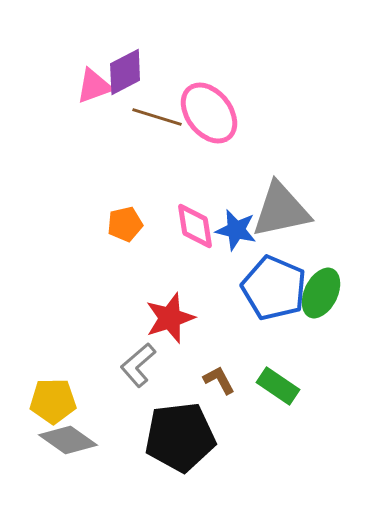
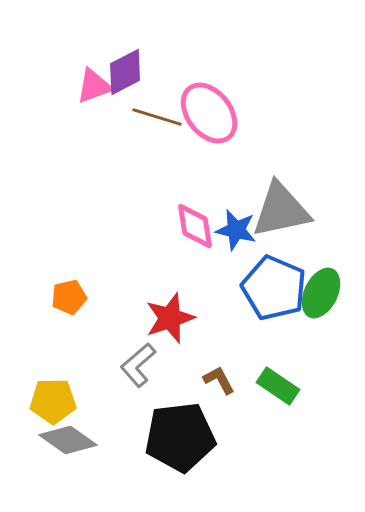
orange pentagon: moved 56 px left, 73 px down
